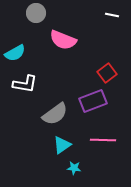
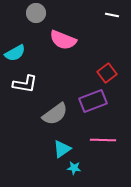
cyan triangle: moved 4 px down
